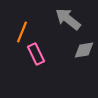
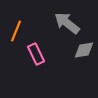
gray arrow: moved 1 px left, 4 px down
orange line: moved 6 px left, 1 px up
